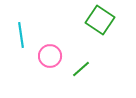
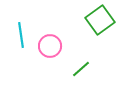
green square: rotated 20 degrees clockwise
pink circle: moved 10 px up
